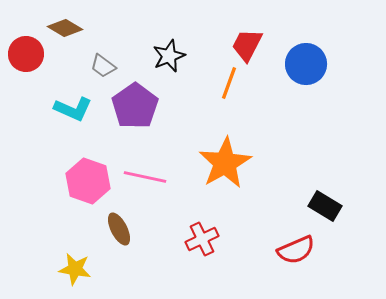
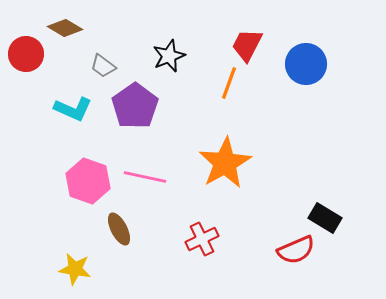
black rectangle: moved 12 px down
